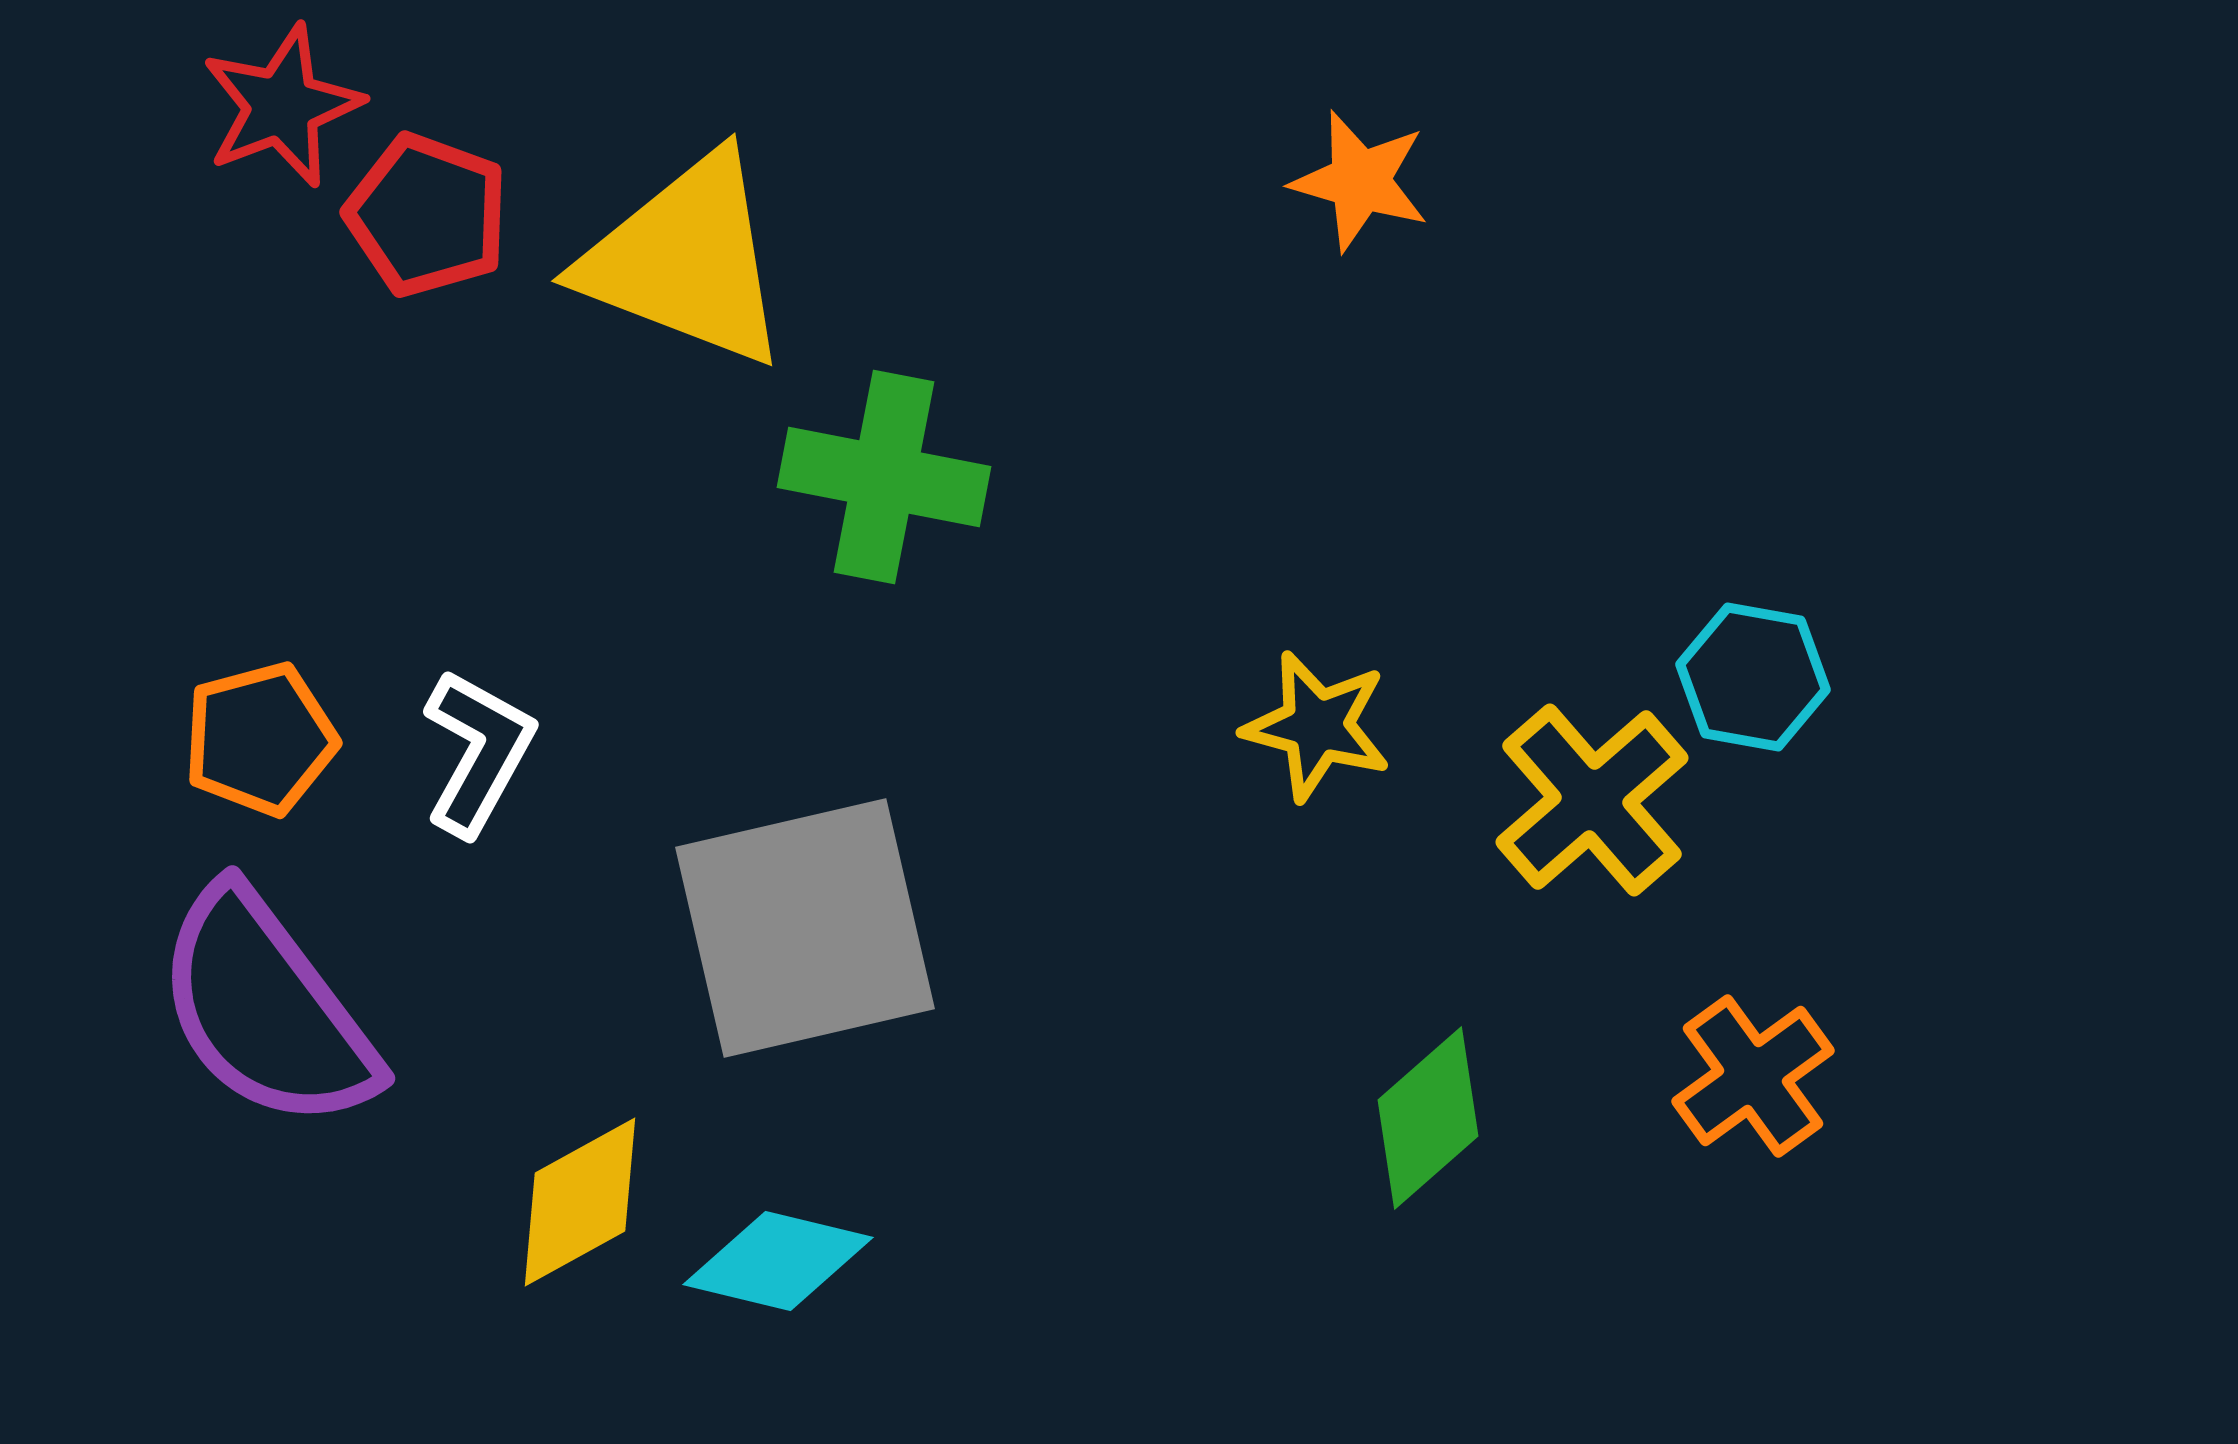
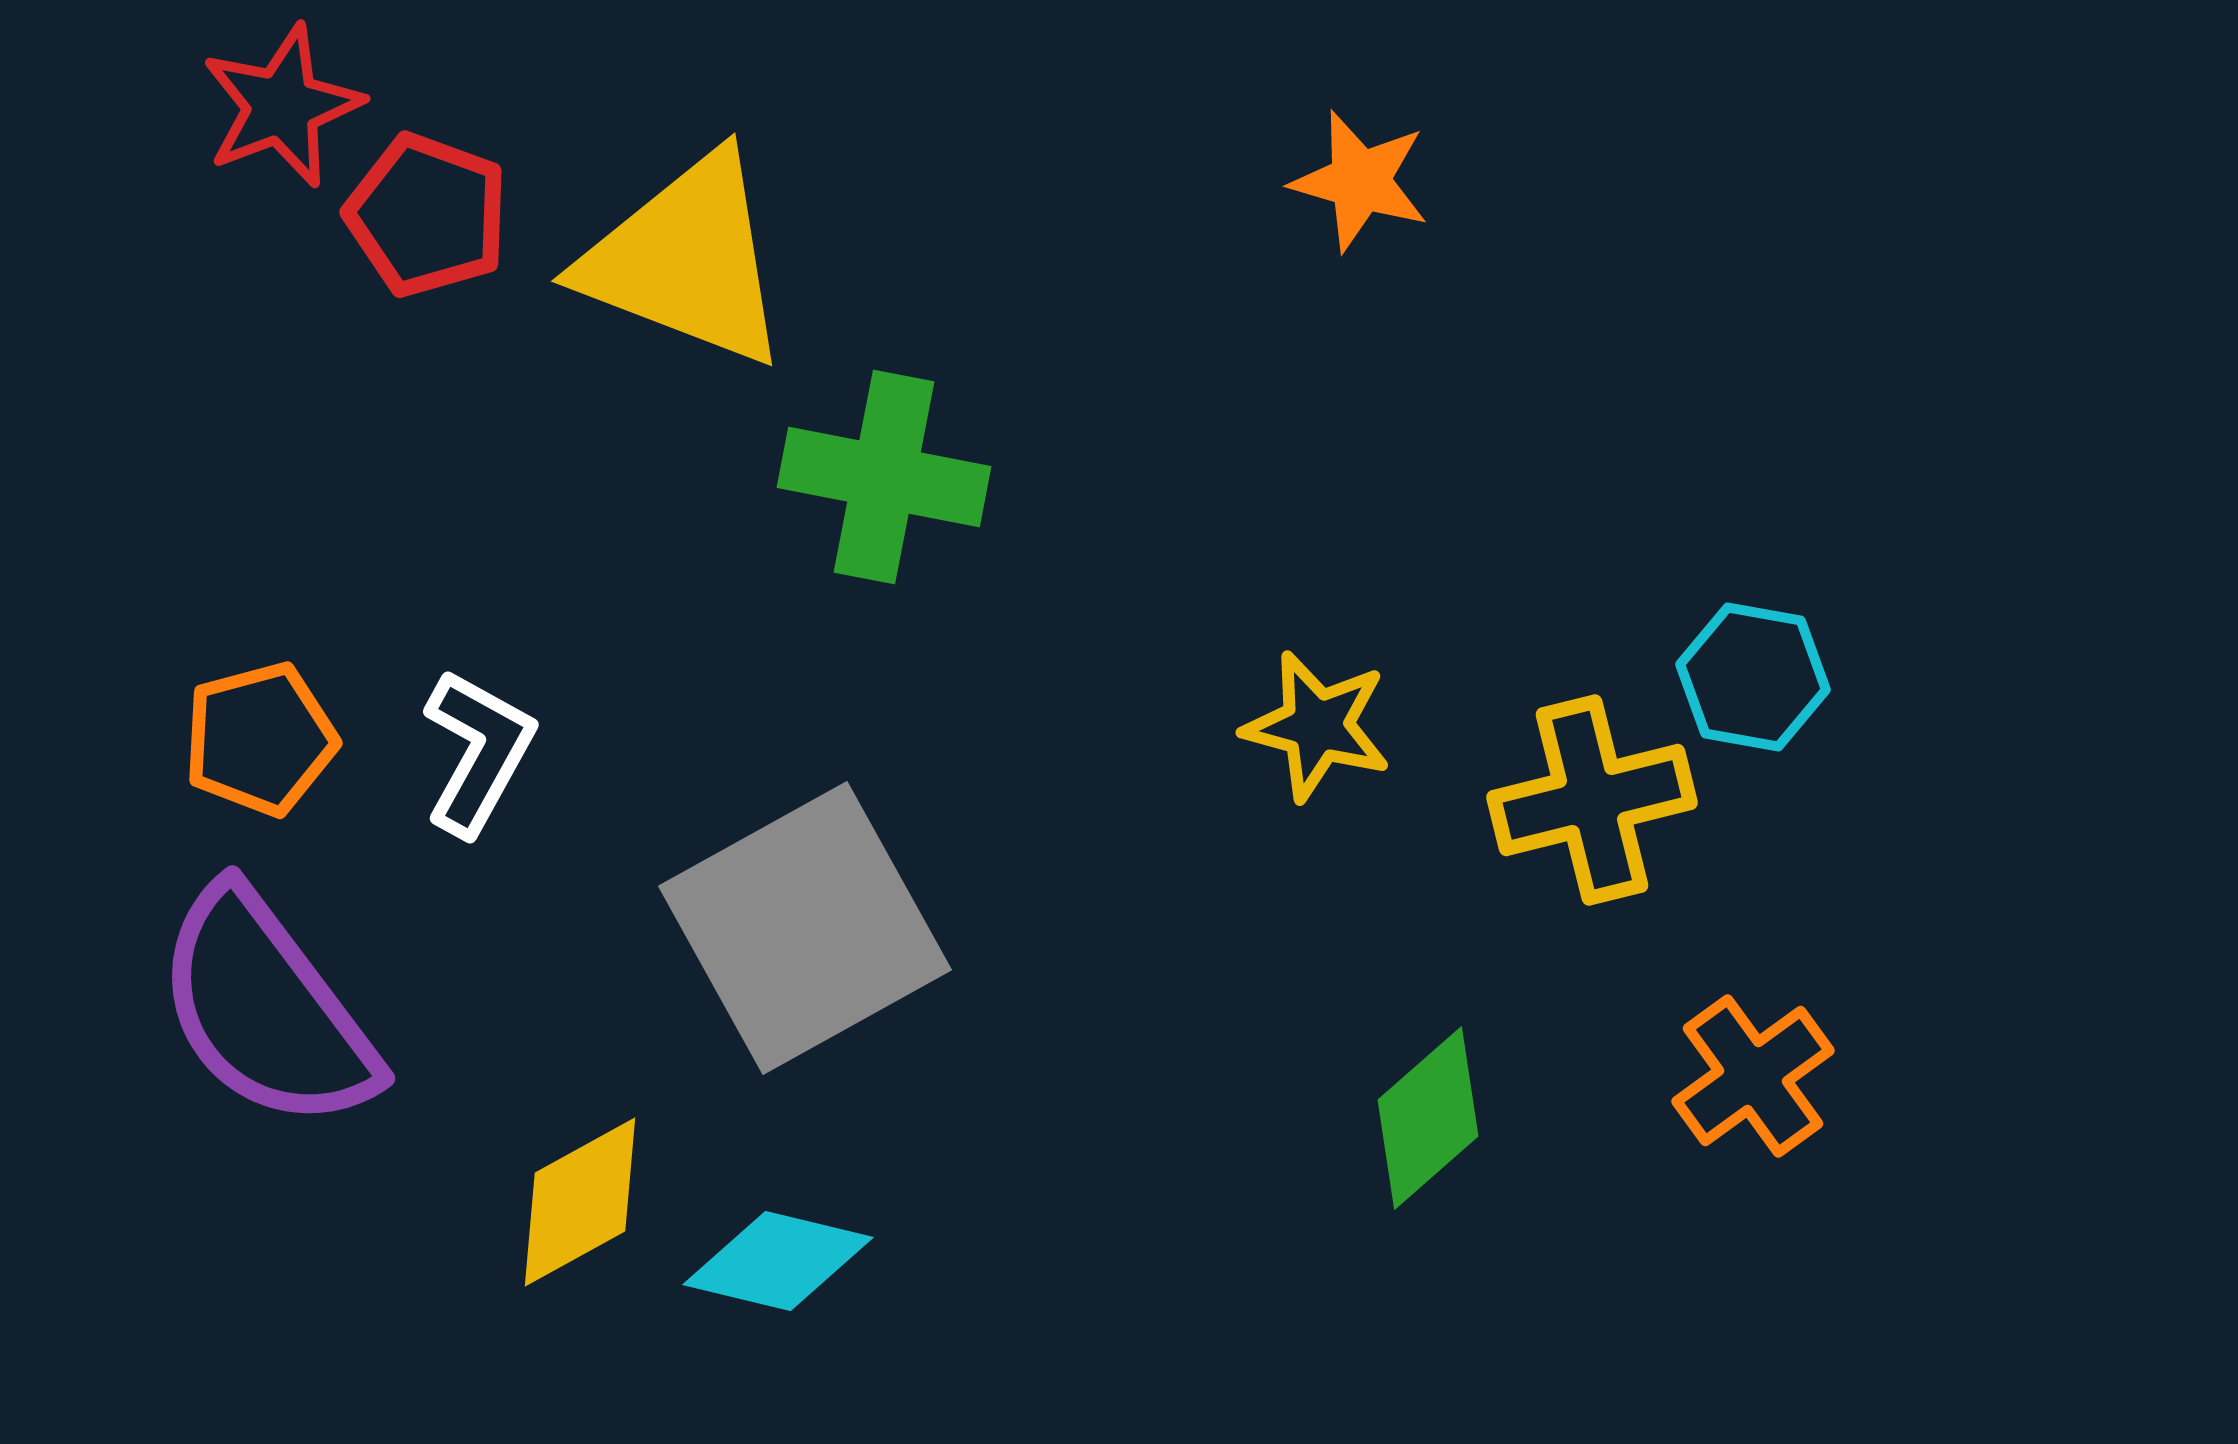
yellow cross: rotated 27 degrees clockwise
gray square: rotated 16 degrees counterclockwise
